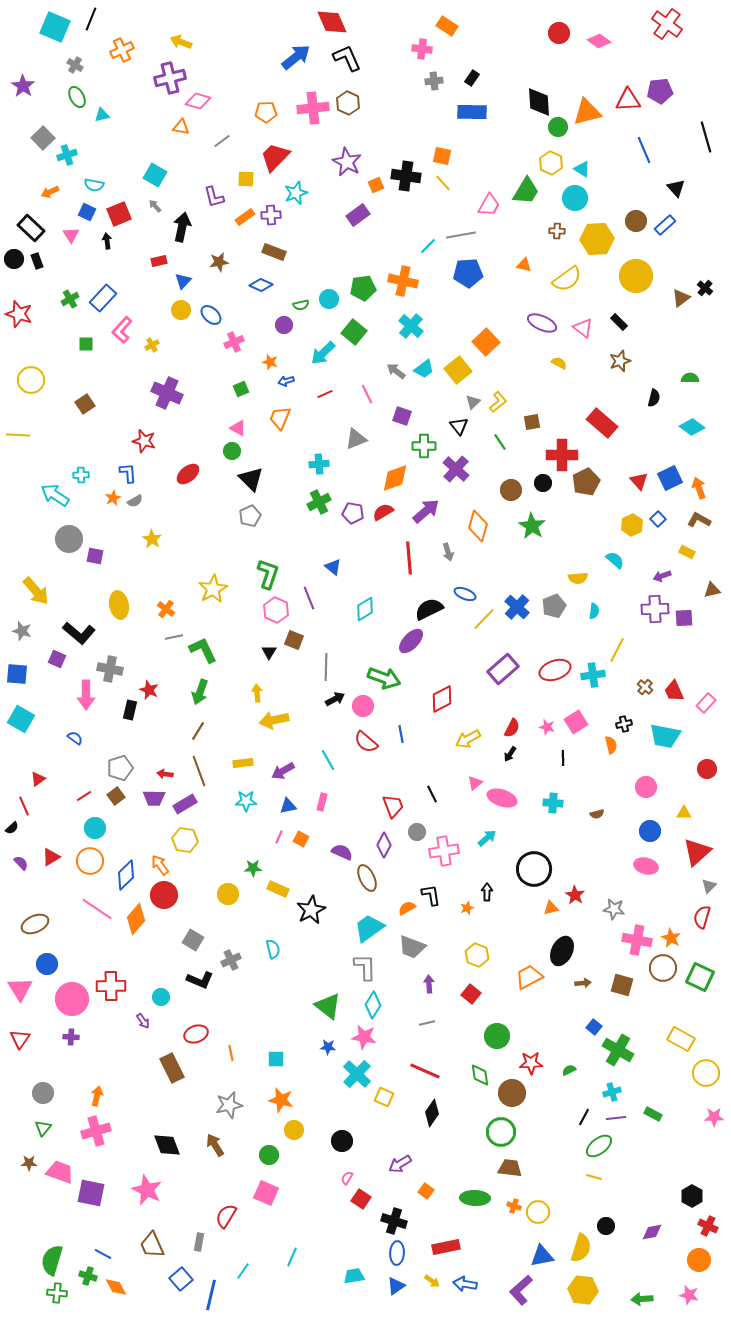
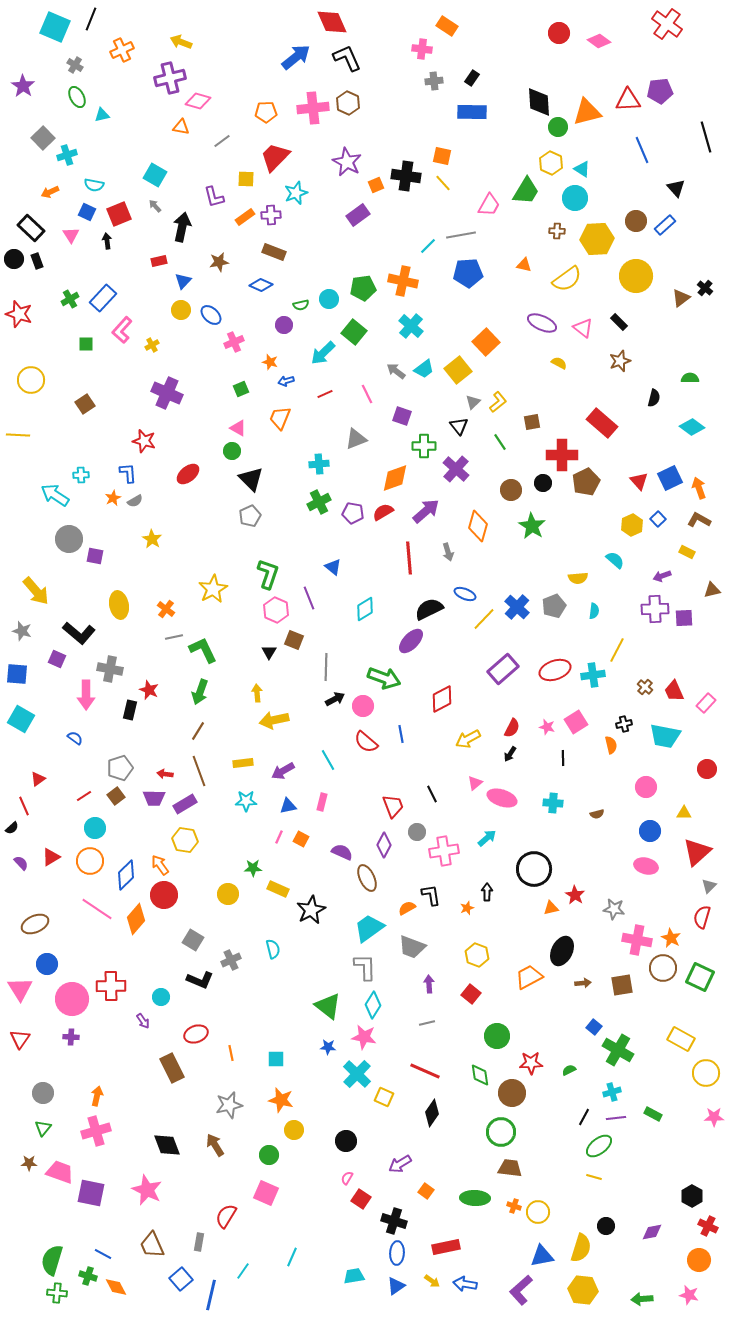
blue line at (644, 150): moved 2 px left
brown square at (622, 985): rotated 25 degrees counterclockwise
black circle at (342, 1141): moved 4 px right
